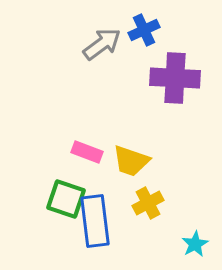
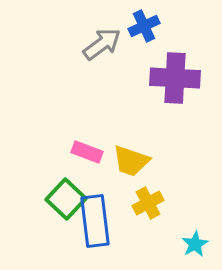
blue cross: moved 4 px up
green square: rotated 24 degrees clockwise
